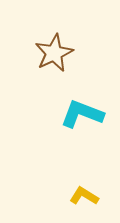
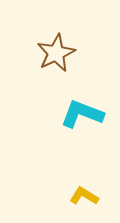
brown star: moved 2 px right
